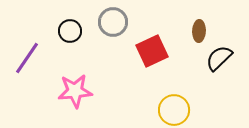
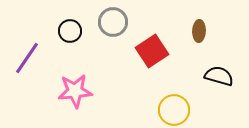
red square: rotated 8 degrees counterclockwise
black semicircle: moved 18 px down; rotated 60 degrees clockwise
